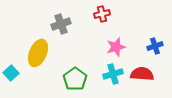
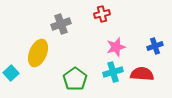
cyan cross: moved 2 px up
